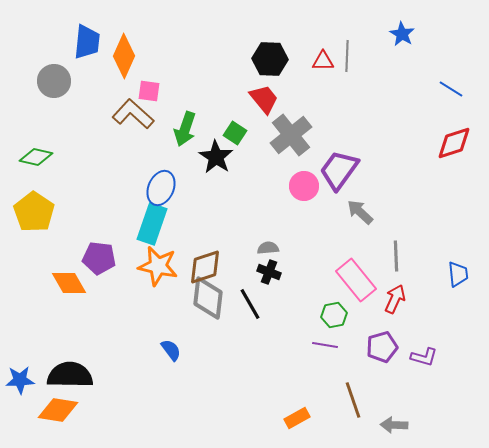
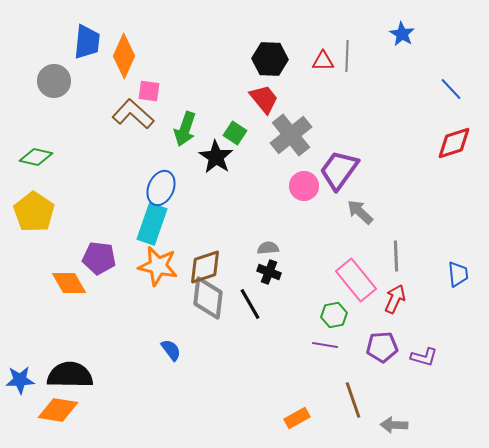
blue line at (451, 89): rotated 15 degrees clockwise
purple pentagon at (382, 347): rotated 12 degrees clockwise
